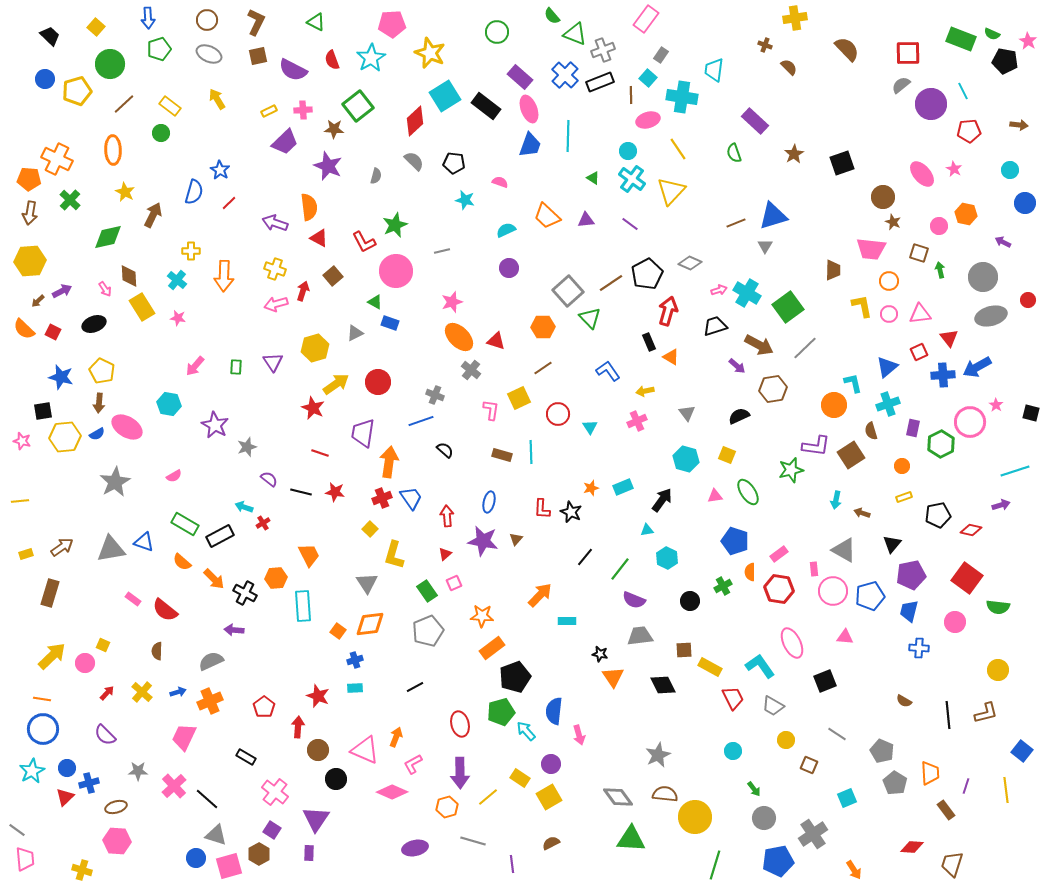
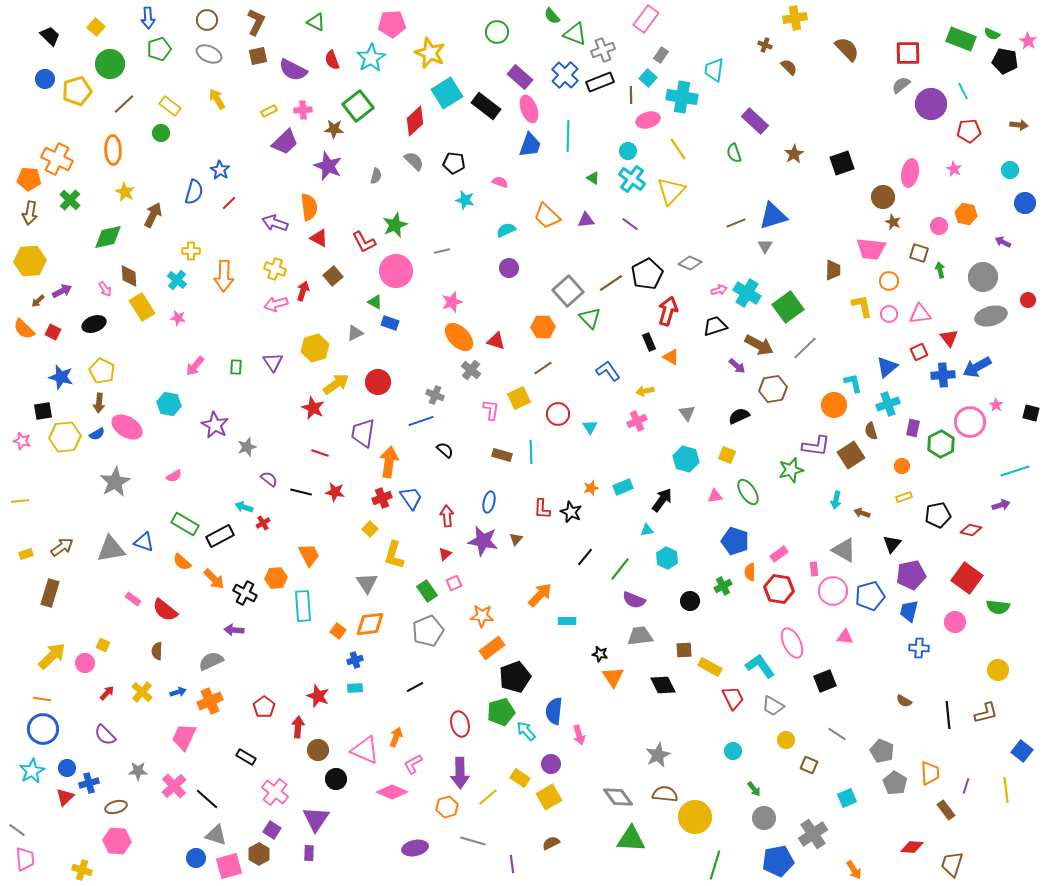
cyan square at (445, 96): moved 2 px right, 3 px up
pink ellipse at (922, 174): moved 12 px left, 1 px up; rotated 52 degrees clockwise
